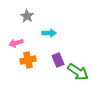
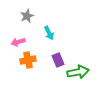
gray star: rotated 16 degrees clockwise
cyan arrow: rotated 64 degrees clockwise
pink arrow: moved 2 px right, 1 px up
green arrow: rotated 45 degrees counterclockwise
